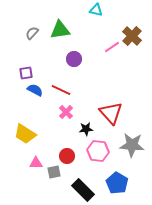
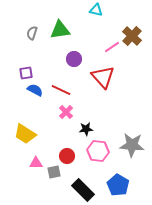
gray semicircle: rotated 24 degrees counterclockwise
red triangle: moved 8 px left, 36 px up
blue pentagon: moved 1 px right, 2 px down
